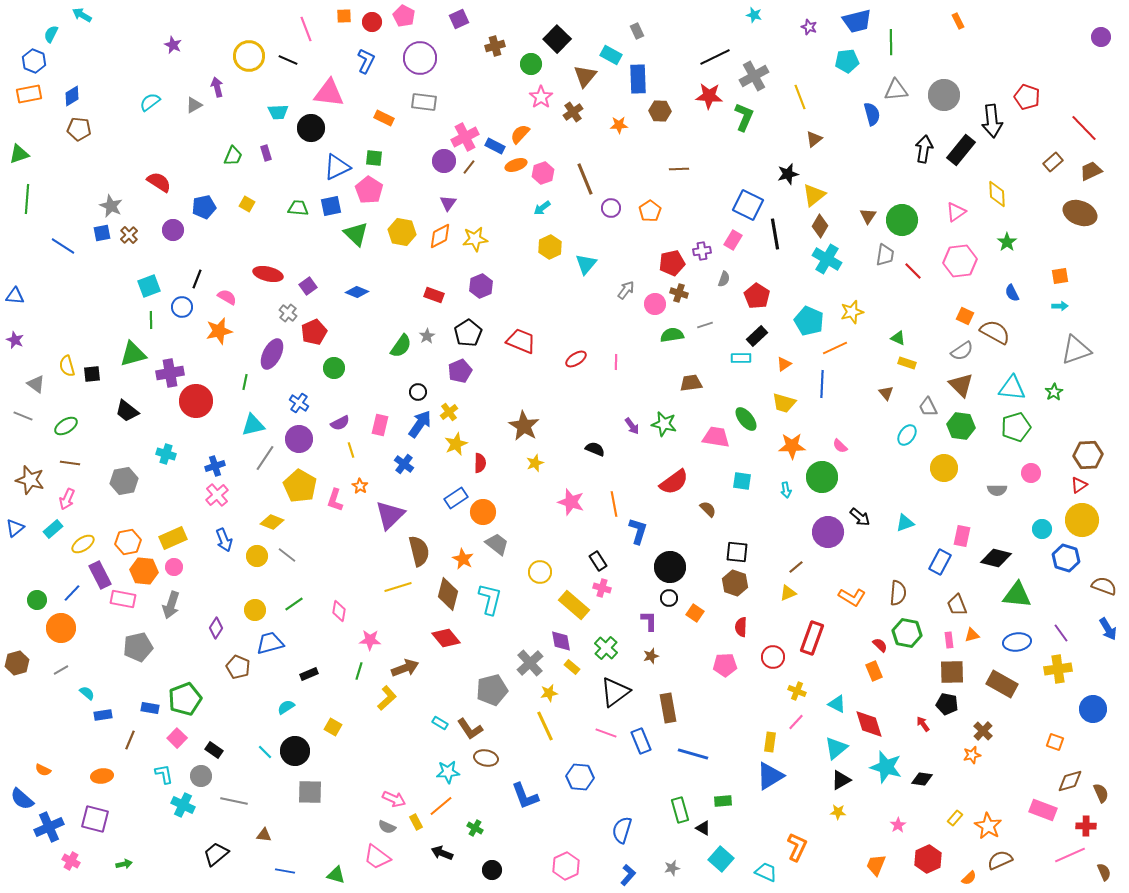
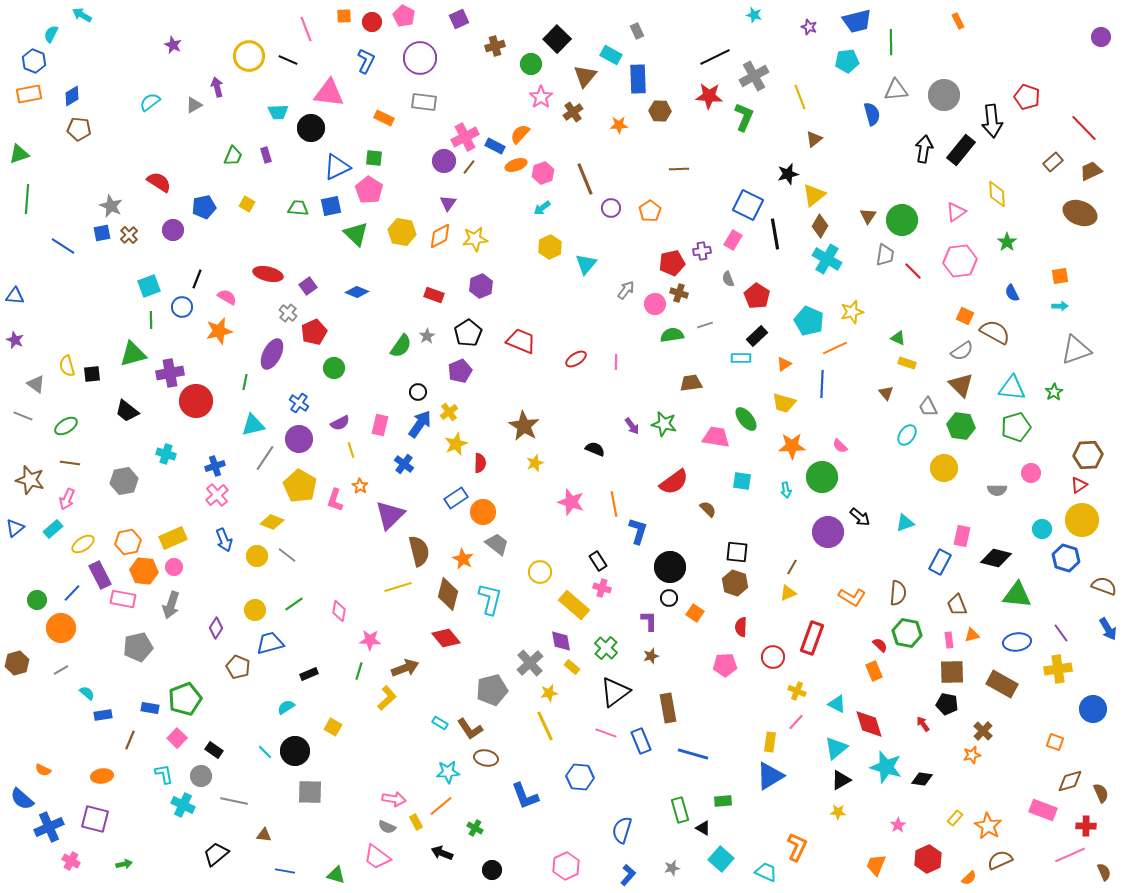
purple rectangle at (266, 153): moved 2 px down
gray semicircle at (724, 279): moved 4 px right; rotated 140 degrees clockwise
brown line at (796, 567): moved 4 px left; rotated 21 degrees counterclockwise
pink arrow at (394, 799): rotated 15 degrees counterclockwise
